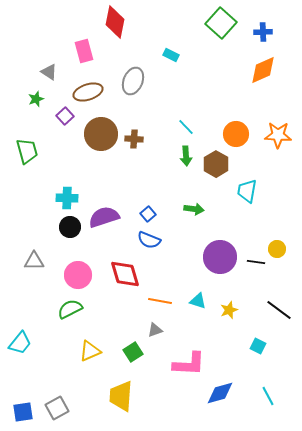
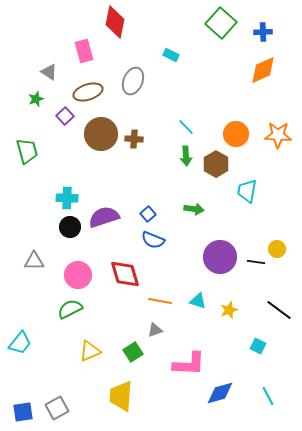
blue semicircle at (149, 240): moved 4 px right
